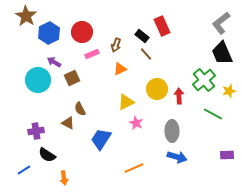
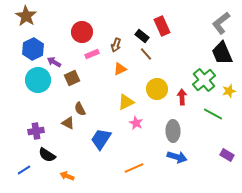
blue hexagon: moved 16 px left, 16 px down
red arrow: moved 3 px right, 1 px down
gray ellipse: moved 1 px right
purple rectangle: rotated 32 degrees clockwise
orange arrow: moved 3 px right, 2 px up; rotated 120 degrees clockwise
